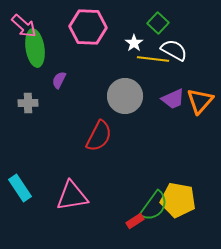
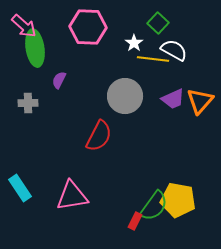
red rectangle: rotated 30 degrees counterclockwise
